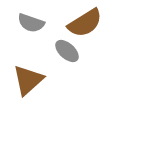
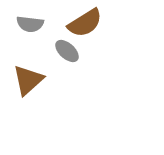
gray semicircle: moved 1 px left, 1 px down; rotated 12 degrees counterclockwise
